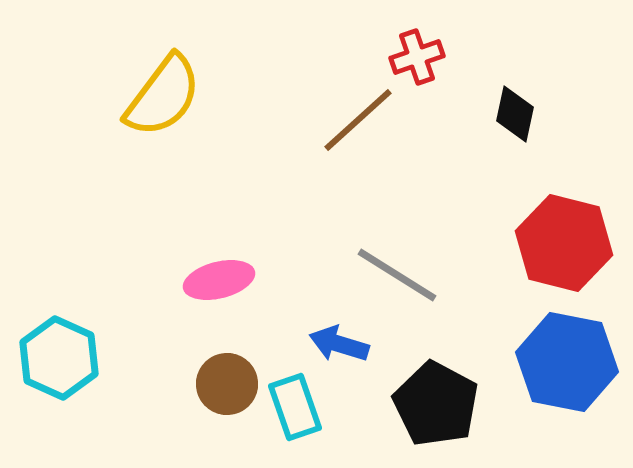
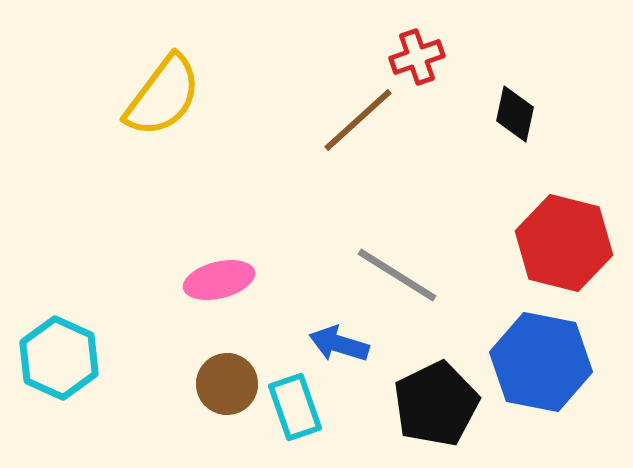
blue hexagon: moved 26 px left
black pentagon: rotated 18 degrees clockwise
